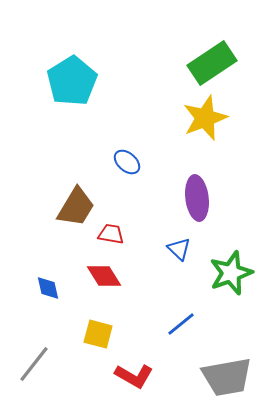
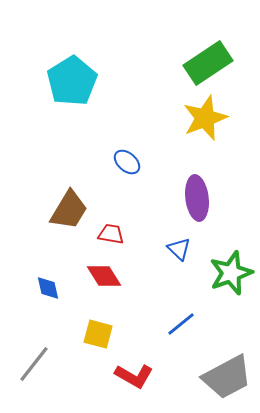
green rectangle: moved 4 px left
brown trapezoid: moved 7 px left, 3 px down
gray trapezoid: rotated 18 degrees counterclockwise
